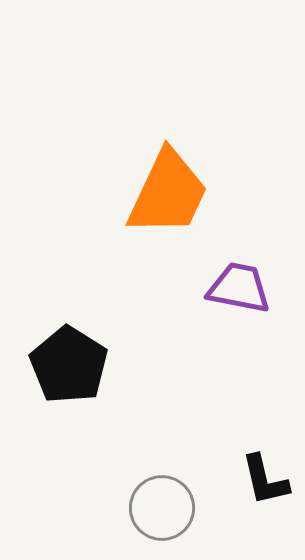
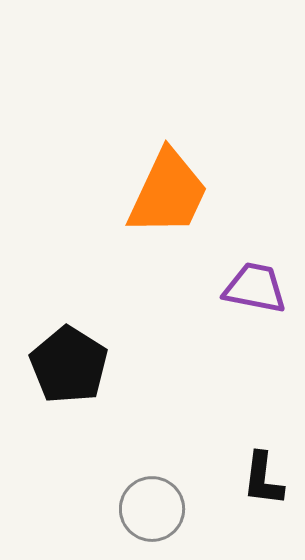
purple trapezoid: moved 16 px right
black L-shape: moved 2 px left, 1 px up; rotated 20 degrees clockwise
gray circle: moved 10 px left, 1 px down
